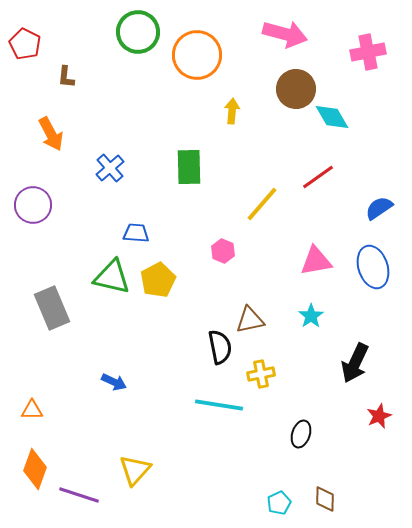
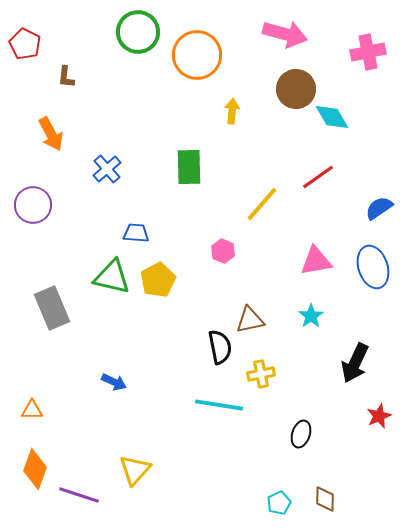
blue cross: moved 3 px left, 1 px down
